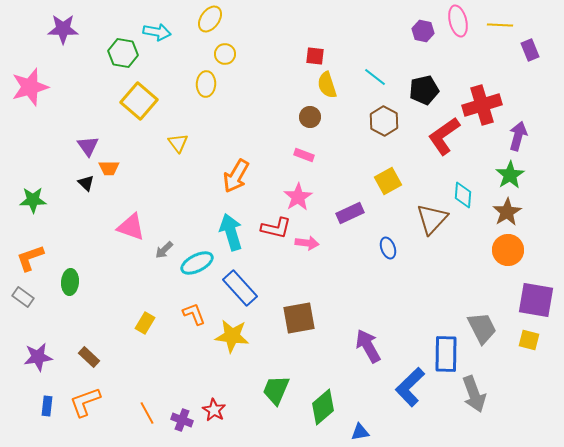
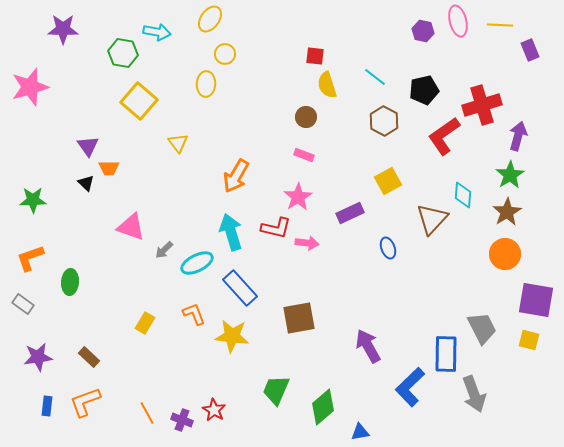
brown circle at (310, 117): moved 4 px left
orange circle at (508, 250): moved 3 px left, 4 px down
gray rectangle at (23, 297): moved 7 px down
